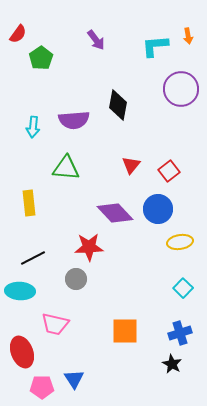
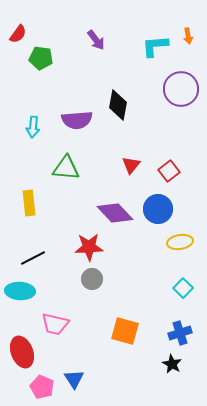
green pentagon: rotated 30 degrees counterclockwise
purple semicircle: moved 3 px right
gray circle: moved 16 px right
orange square: rotated 16 degrees clockwise
pink pentagon: rotated 25 degrees clockwise
